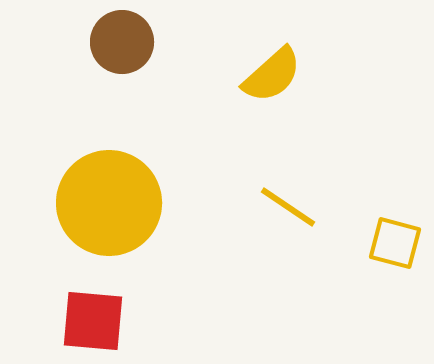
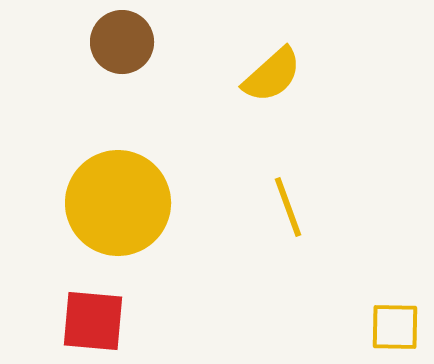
yellow circle: moved 9 px right
yellow line: rotated 36 degrees clockwise
yellow square: moved 84 px down; rotated 14 degrees counterclockwise
